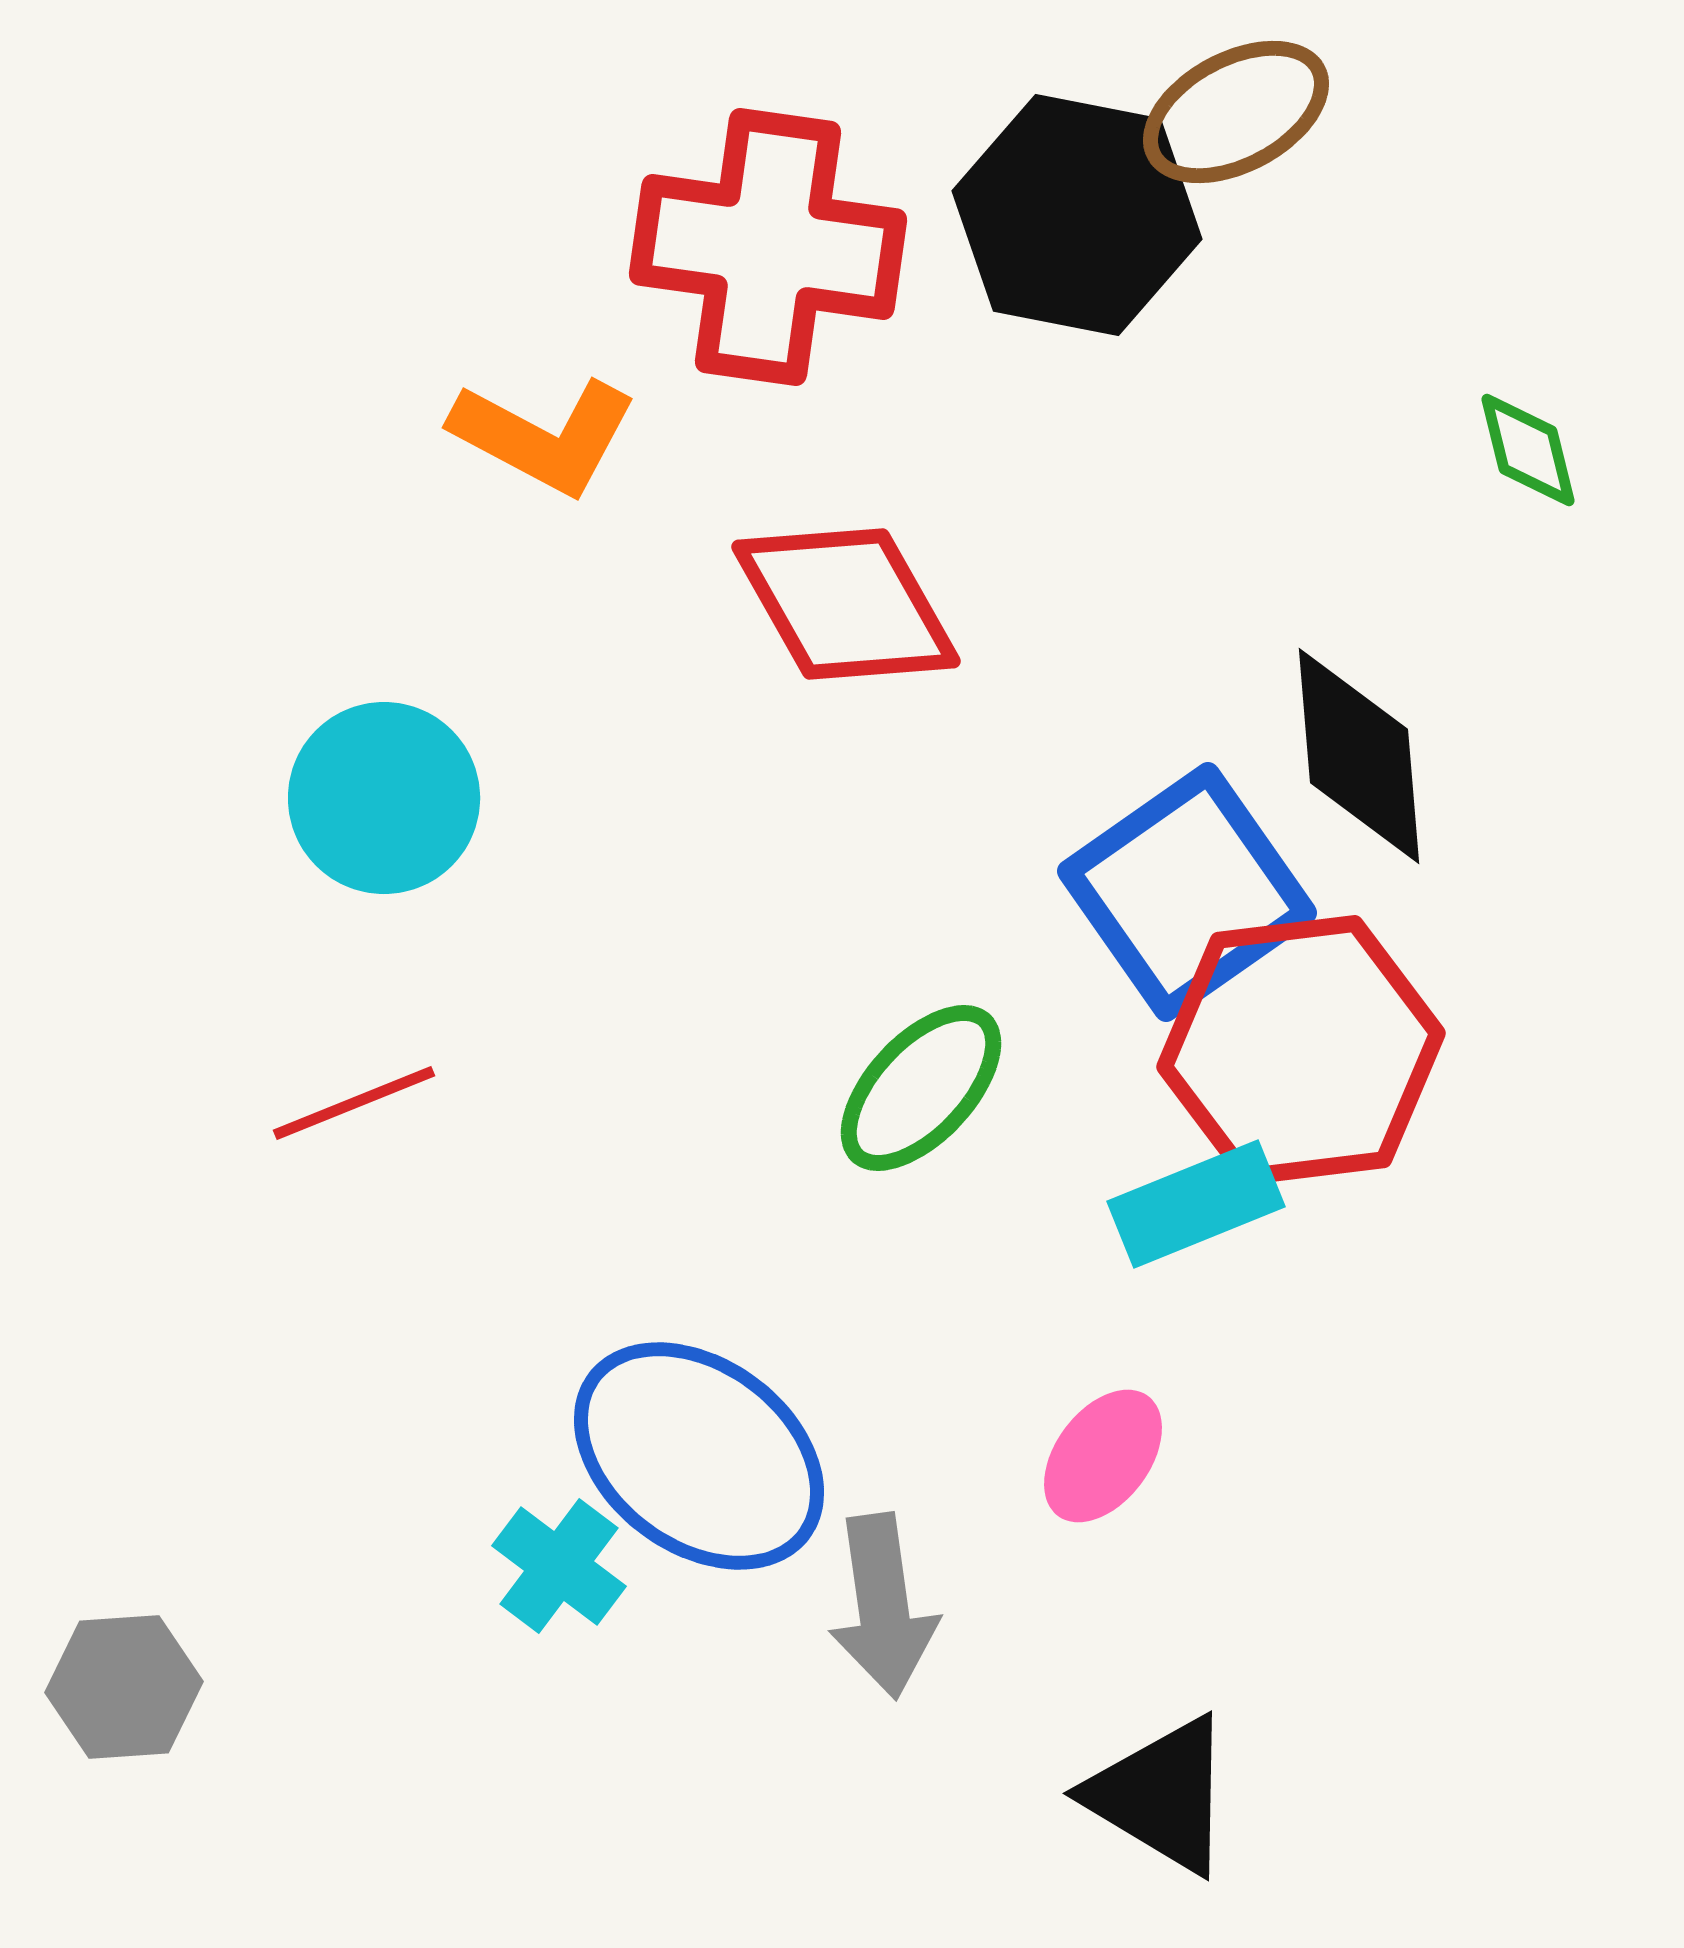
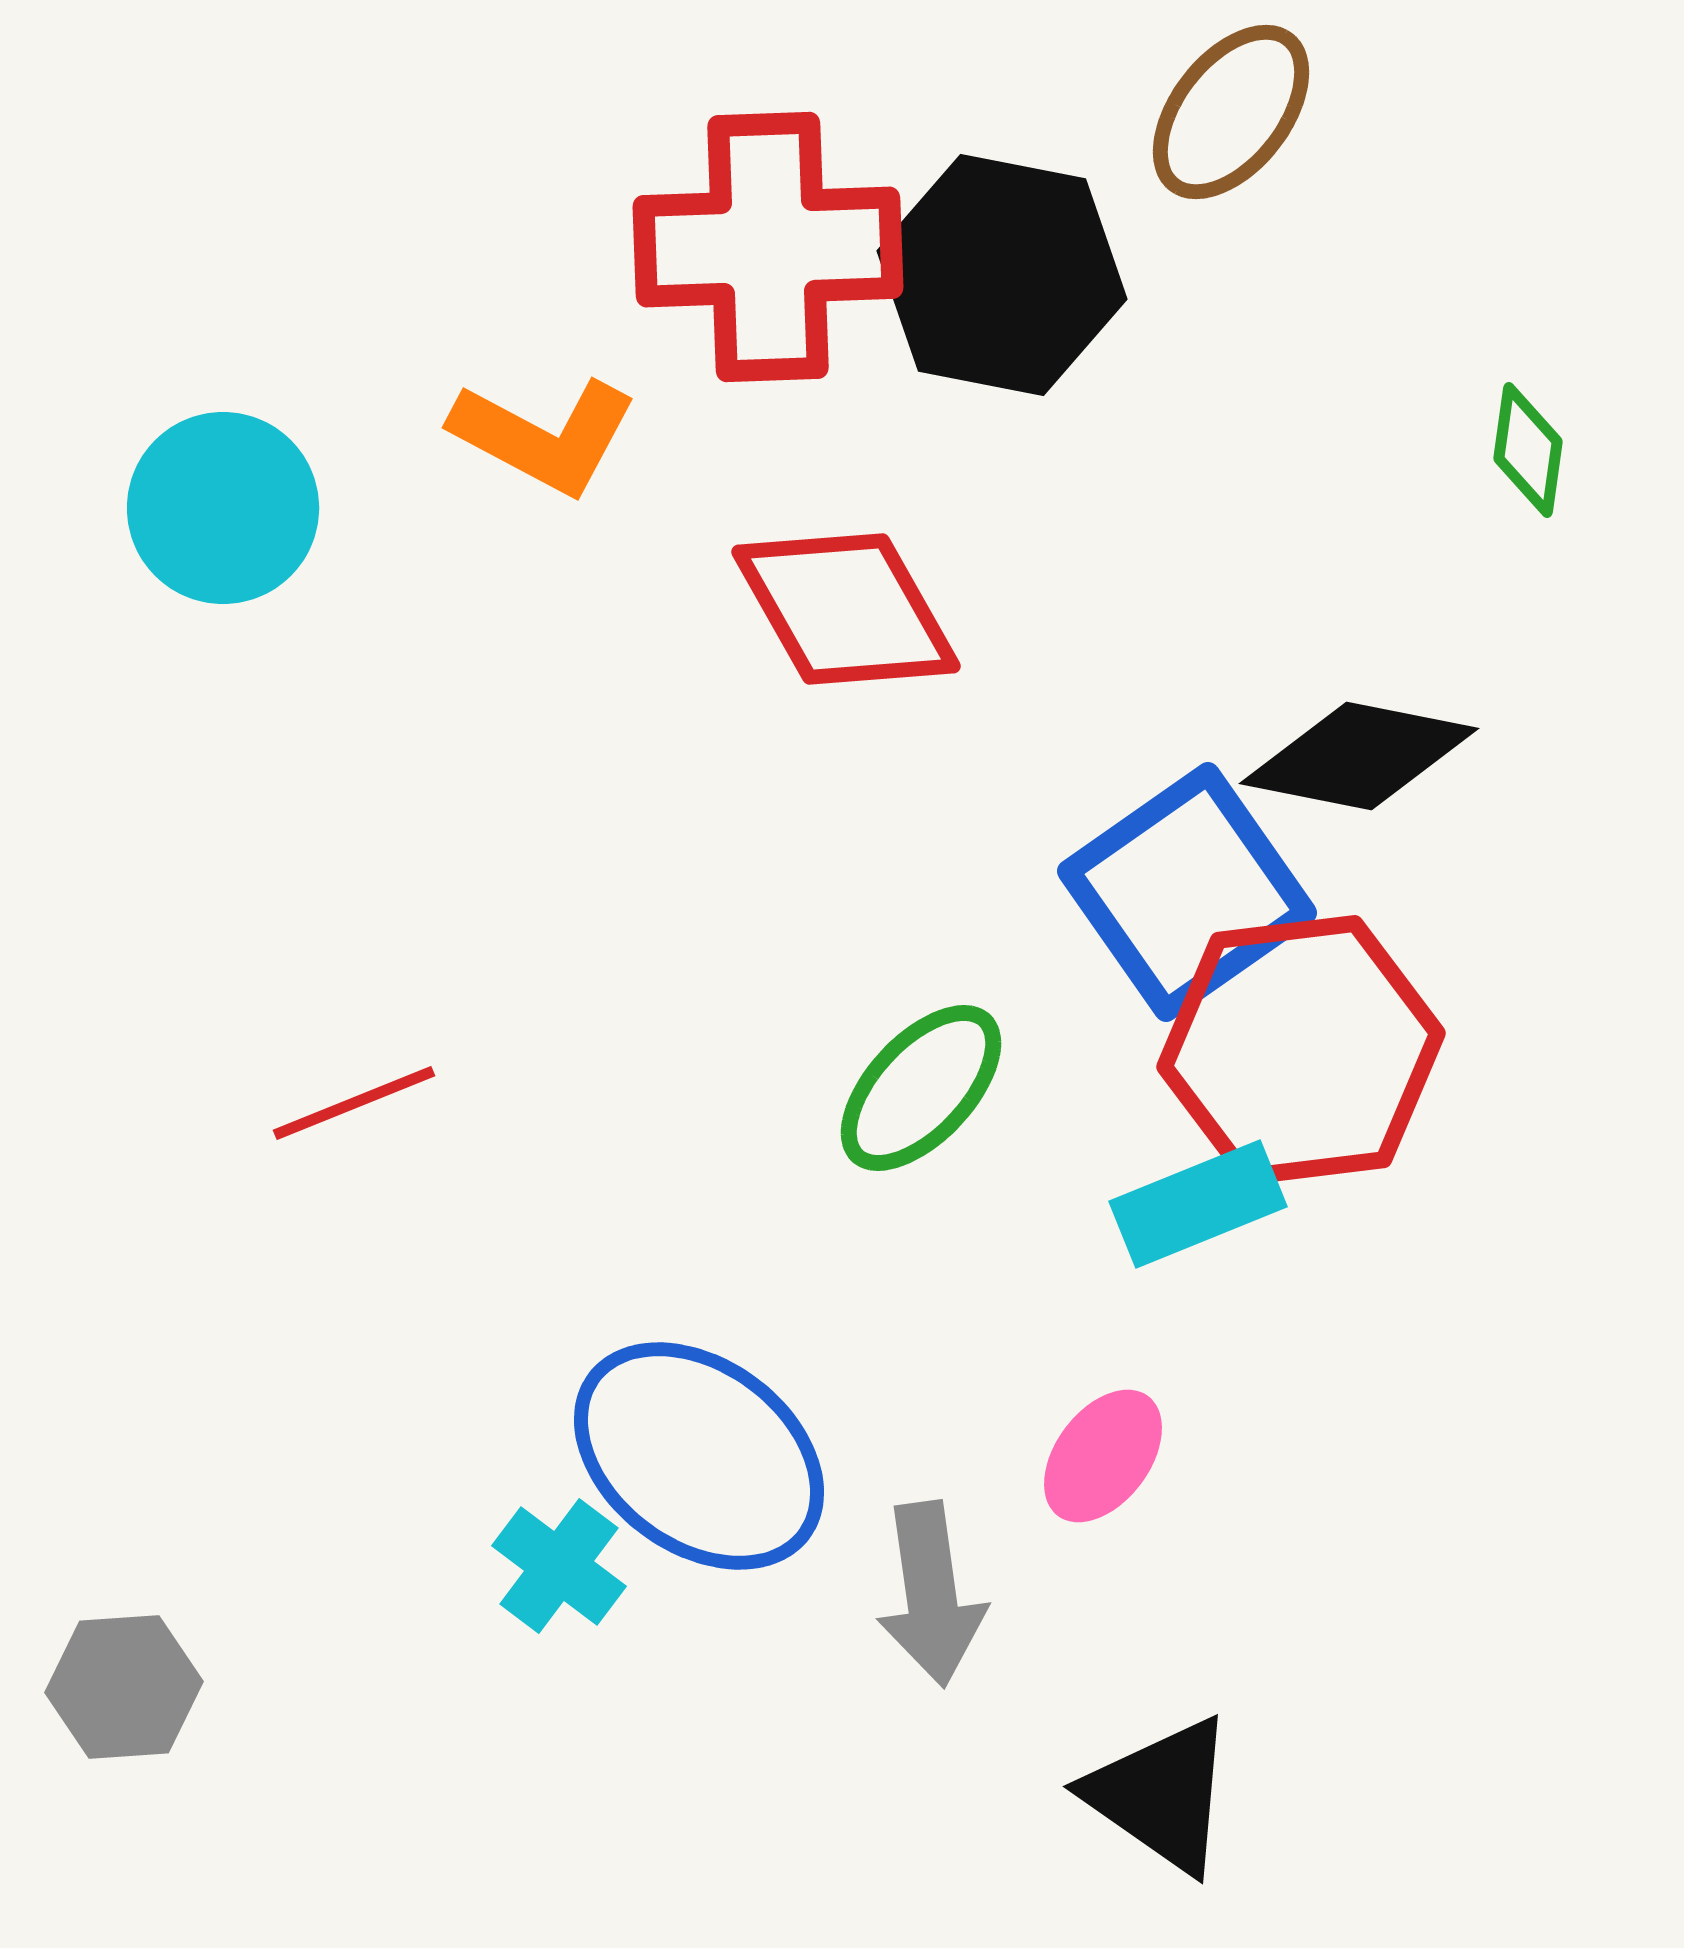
brown ellipse: moved 5 px left; rotated 24 degrees counterclockwise
black hexagon: moved 75 px left, 60 px down
red cross: rotated 10 degrees counterclockwise
green diamond: rotated 22 degrees clockwise
red diamond: moved 5 px down
black diamond: rotated 74 degrees counterclockwise
cyan circle: moved 161 px left, 290 px up
cyan rectangle: moved 2 px right
gray arrow: moved 48 px right, 12 px up
black triangle: rotated 4 degrees clockwise
